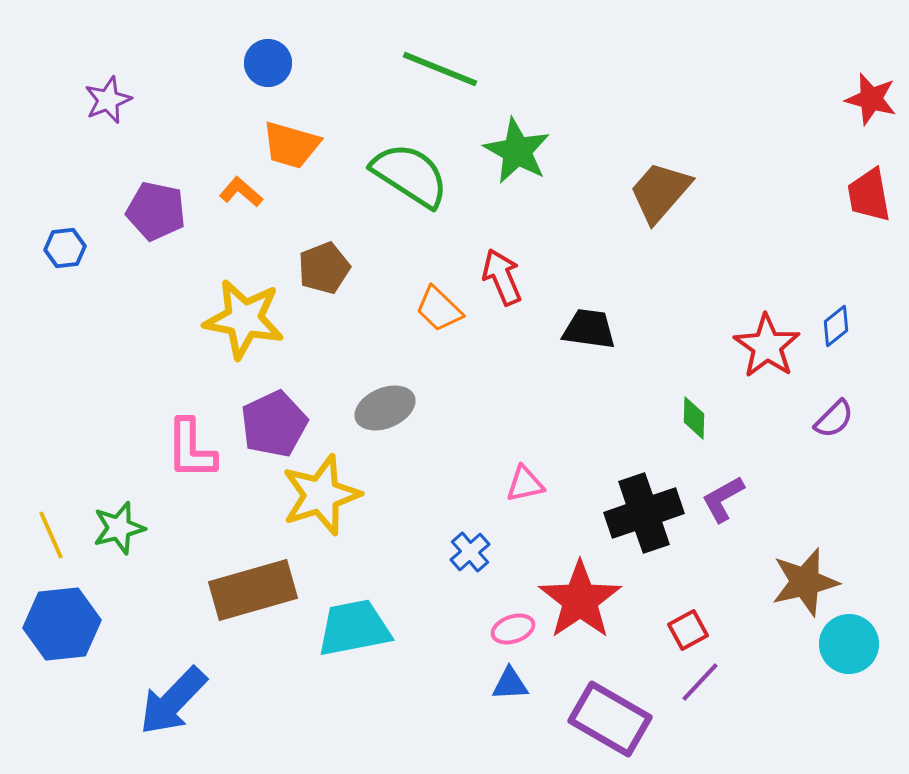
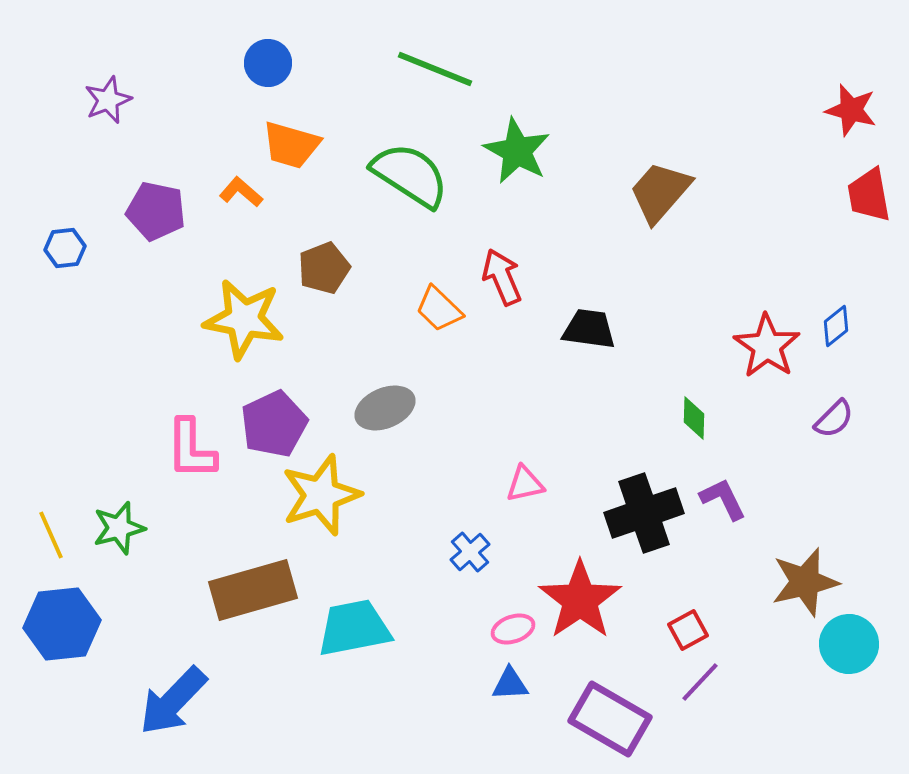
green line at (440, 69): moved 5 px left
red star at (871, 99): moved 20 px left, 11 px down
purple L-shape at (723, 499): rotated 93 degrees clockwise
